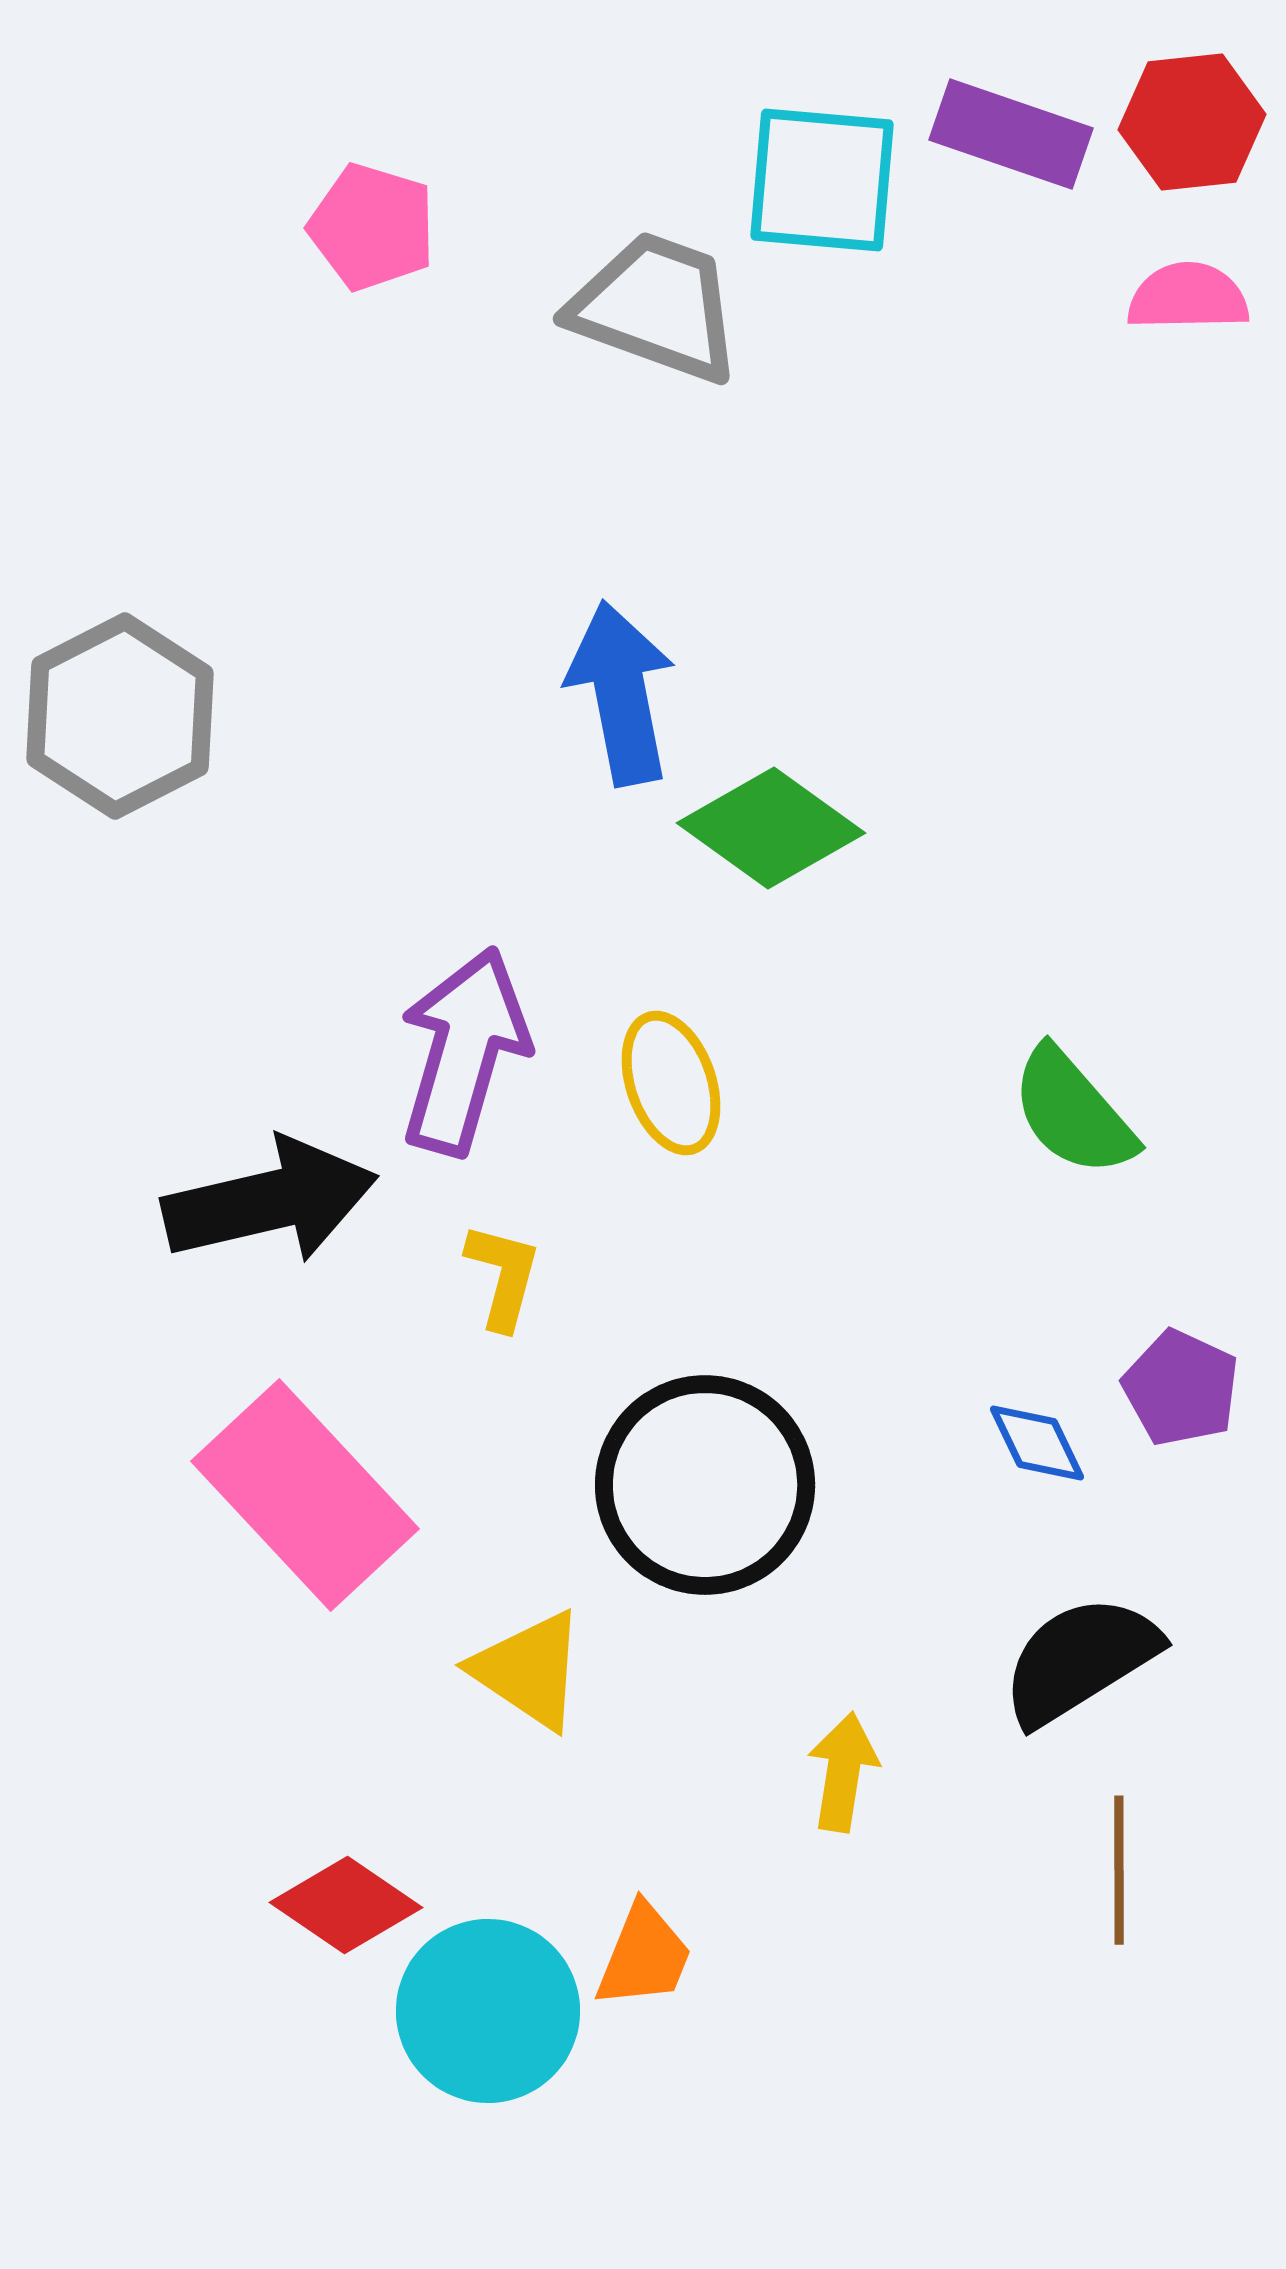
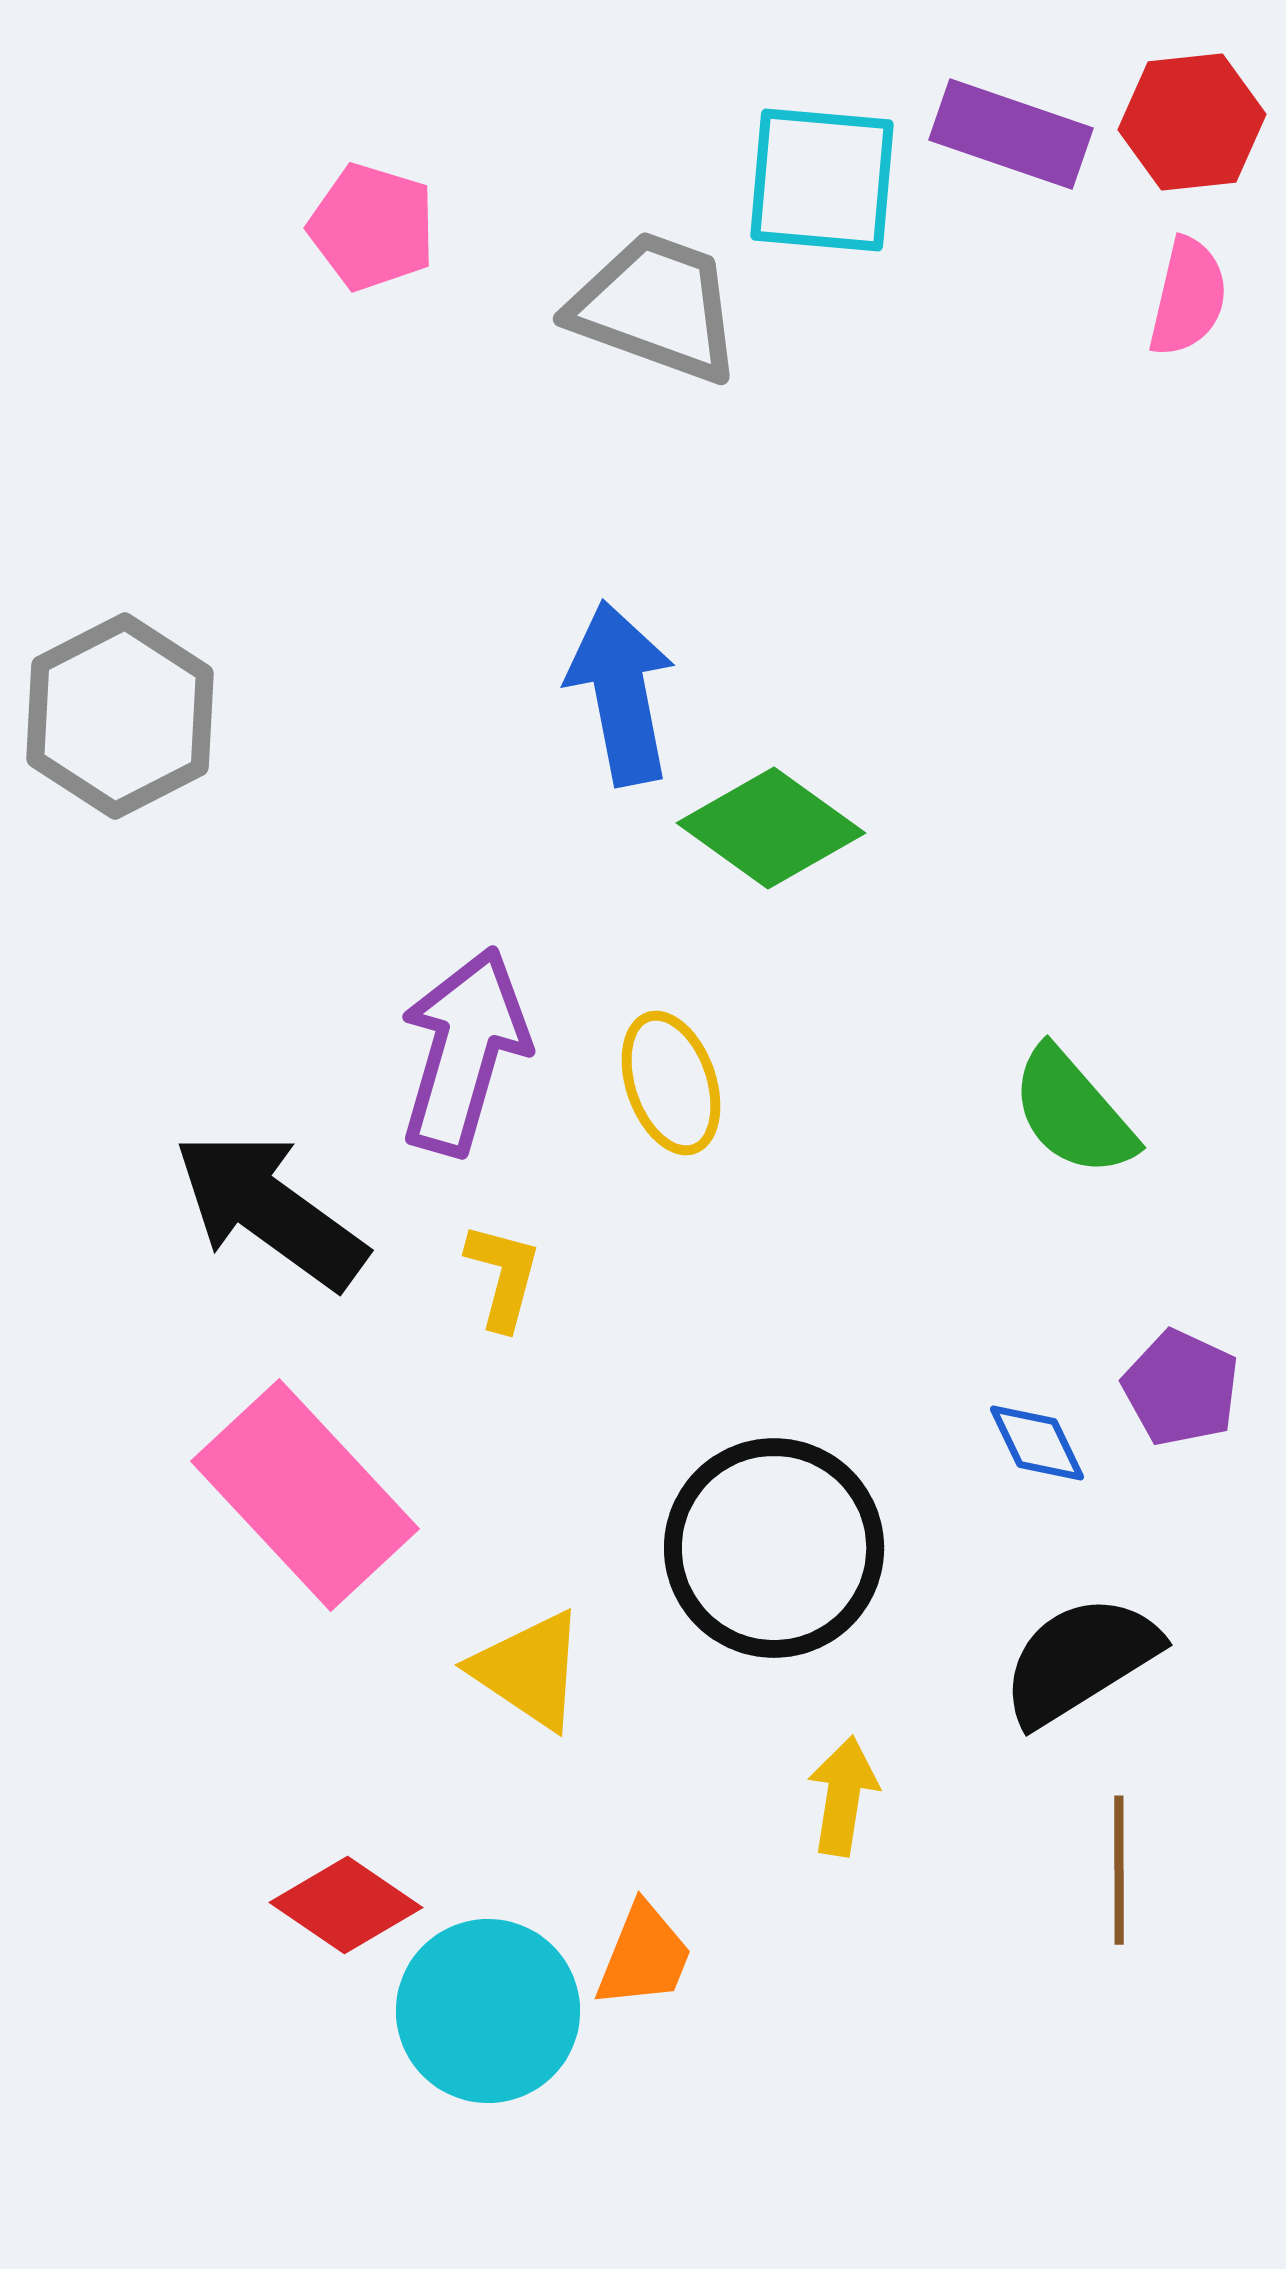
pink semicircle: rotated 104 degrees clockwise
black arrow: moved 9 px down; rotated 131 degrees counterclockwise
black circle: moved 69 px right, 63 px down
yellow arrow: moved 24 px down
